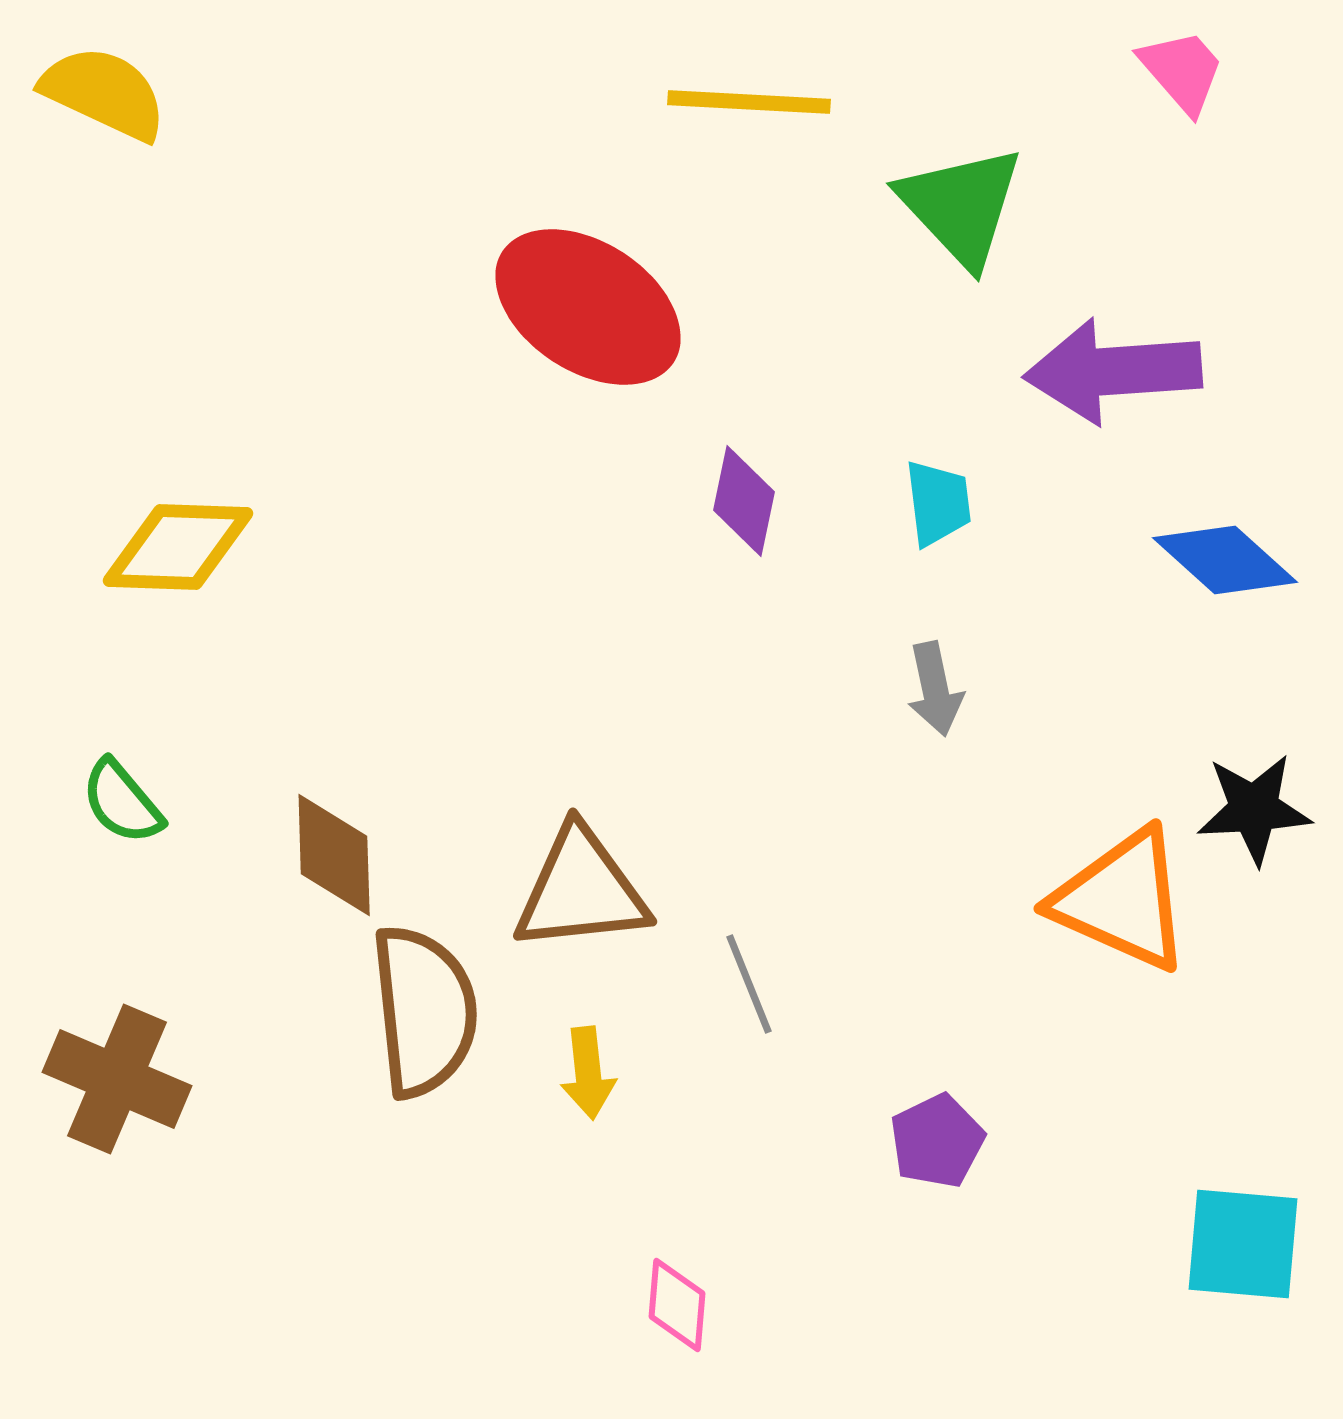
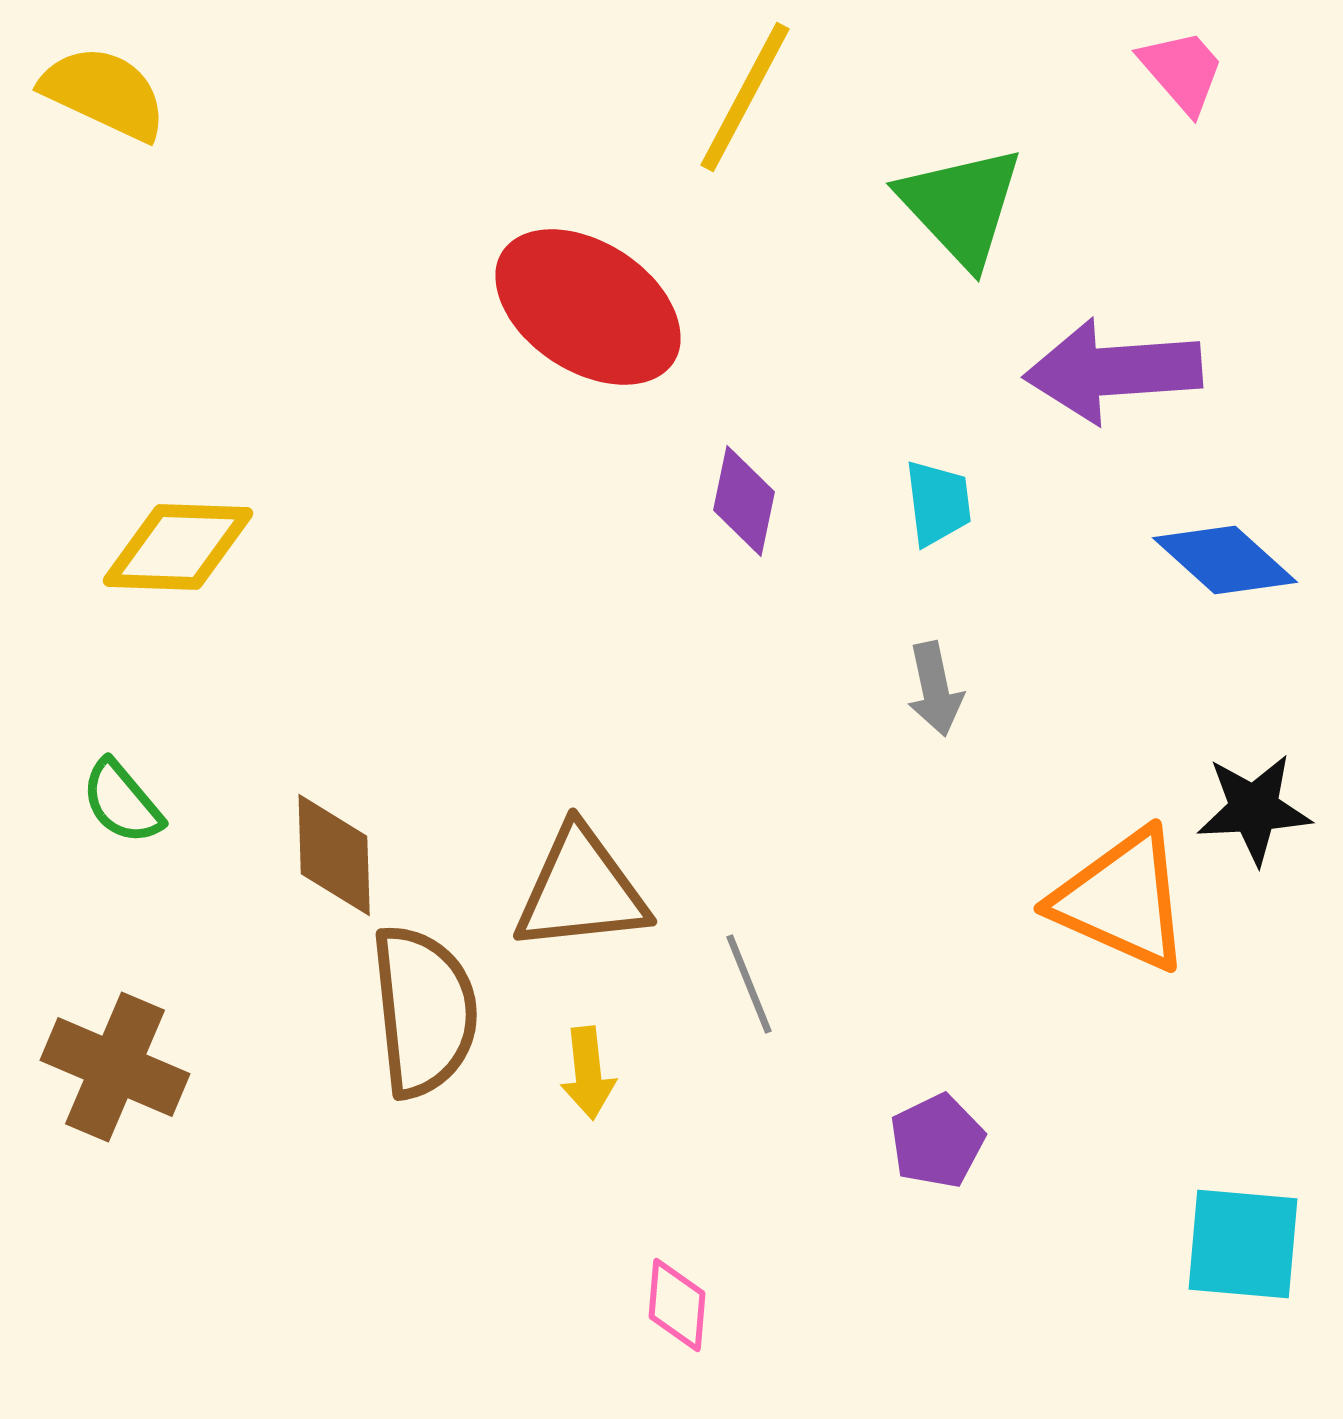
yellow line: moved 4 px left, 5 px up; rotated 65 degrees counterclockwise
brown cross: moved 2 px left, 12 px up
